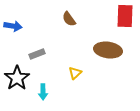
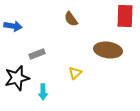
brown semicircle: moved 2 px right
black star: rotated 20 degrees clockwise
